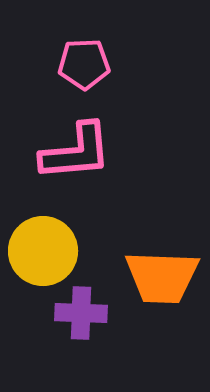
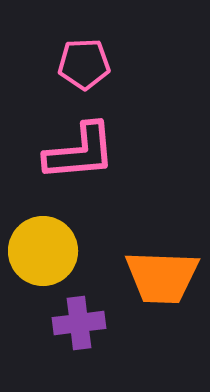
pink L-shape: moved 4 px right
purple cross: moved 2 px left, 10 px down; rotated 9 degrees counterclockwise
